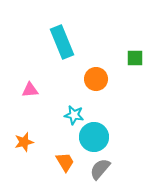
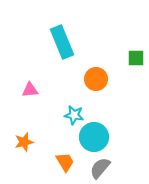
green square: moved 1 px right
gray semicircle: moved 1 px up
